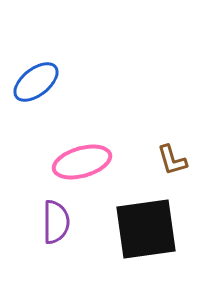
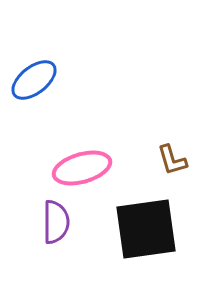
blue ellipse: moved 2 px left, 2 px up
pink ellipse: moved 6 px down
